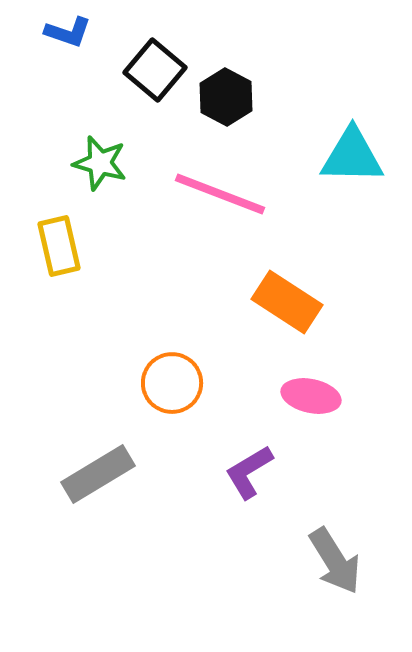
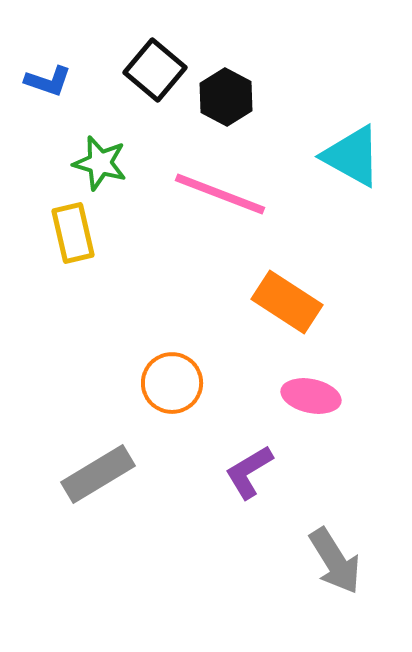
blue L-shape: moved 20 px left, 49 px down
cyan triangle: rotated 28 degrees clockwise
yellow rectangle: moved 14 px right, 13 px up
